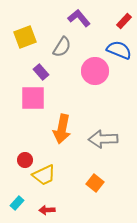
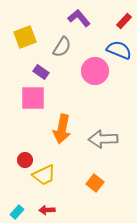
purple rectangle: rotated 14 degrees counterclockwise
cyan rectangle: moved 9 px down
